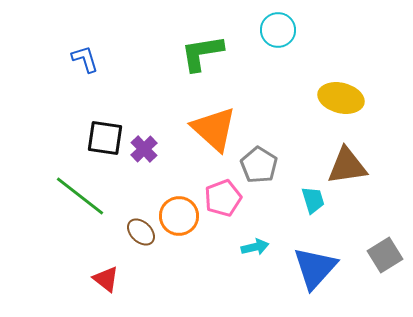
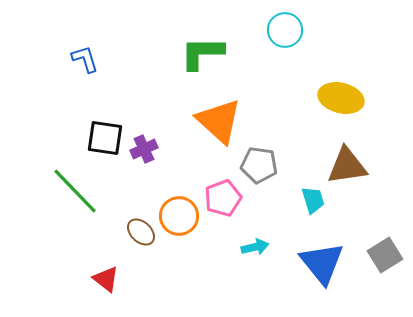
cyan circle: moved 7 px right
green L-shape: rotated 9 degrees clockwise
orange triangle: moved 5 px right, 8 px up
purple cross: rotated 20 degrees clockwise
gray pentagon: rotated 24 degrees counterclockwise
green line: moved 5 px left, 5 px up; rotated 8 degrees clockwise
blue triangle: moved 7 px right, 5 px up; rotated 21 degrees counterclockwise
